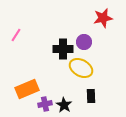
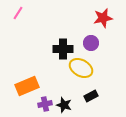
pink line: moved 2 px right, 22 px up
purple circle: moved 7 px right, 1 px down
orange rectangle: moved 3 px up
black rectangle: rotated 64 degrees clockwise
black star: rotated 14 degrees counterclockwise
